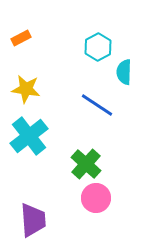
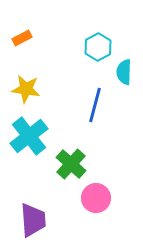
orange rectangle: moved 1 px right
blue line: moved 2 px left; rotated 72 degrees clockwise
green cross: moved 15 px left
